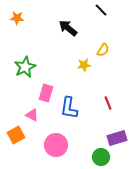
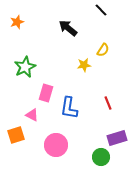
orange star: moved 4 px down; rotated 24 degrees counterclockwise
orange square: rotated 12 degrees clockwise
